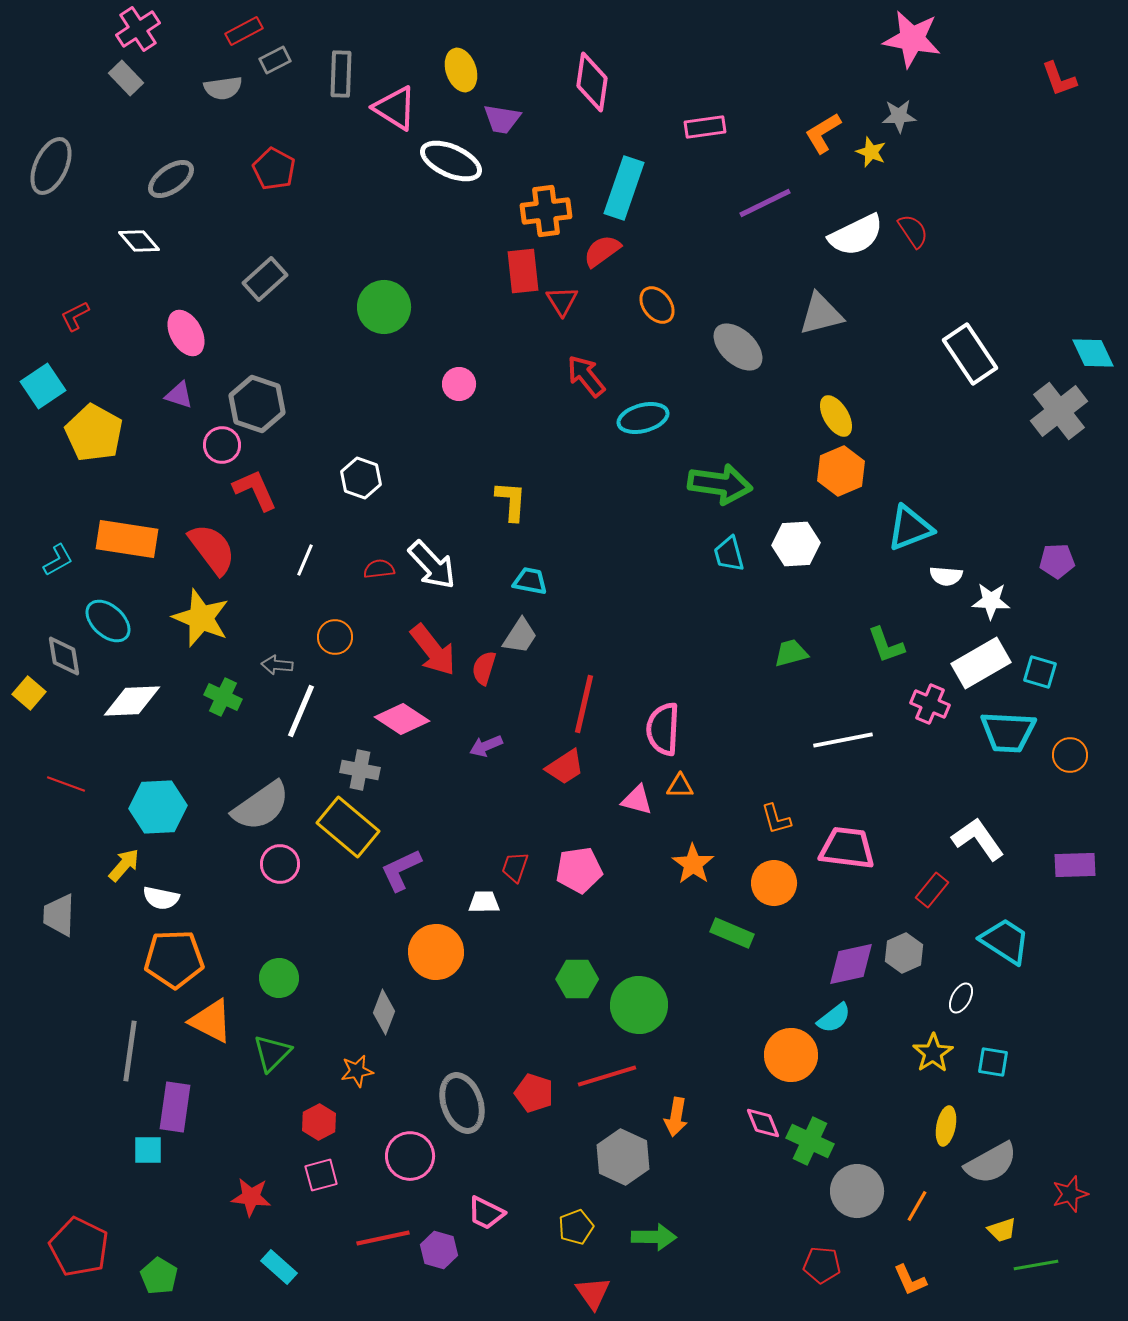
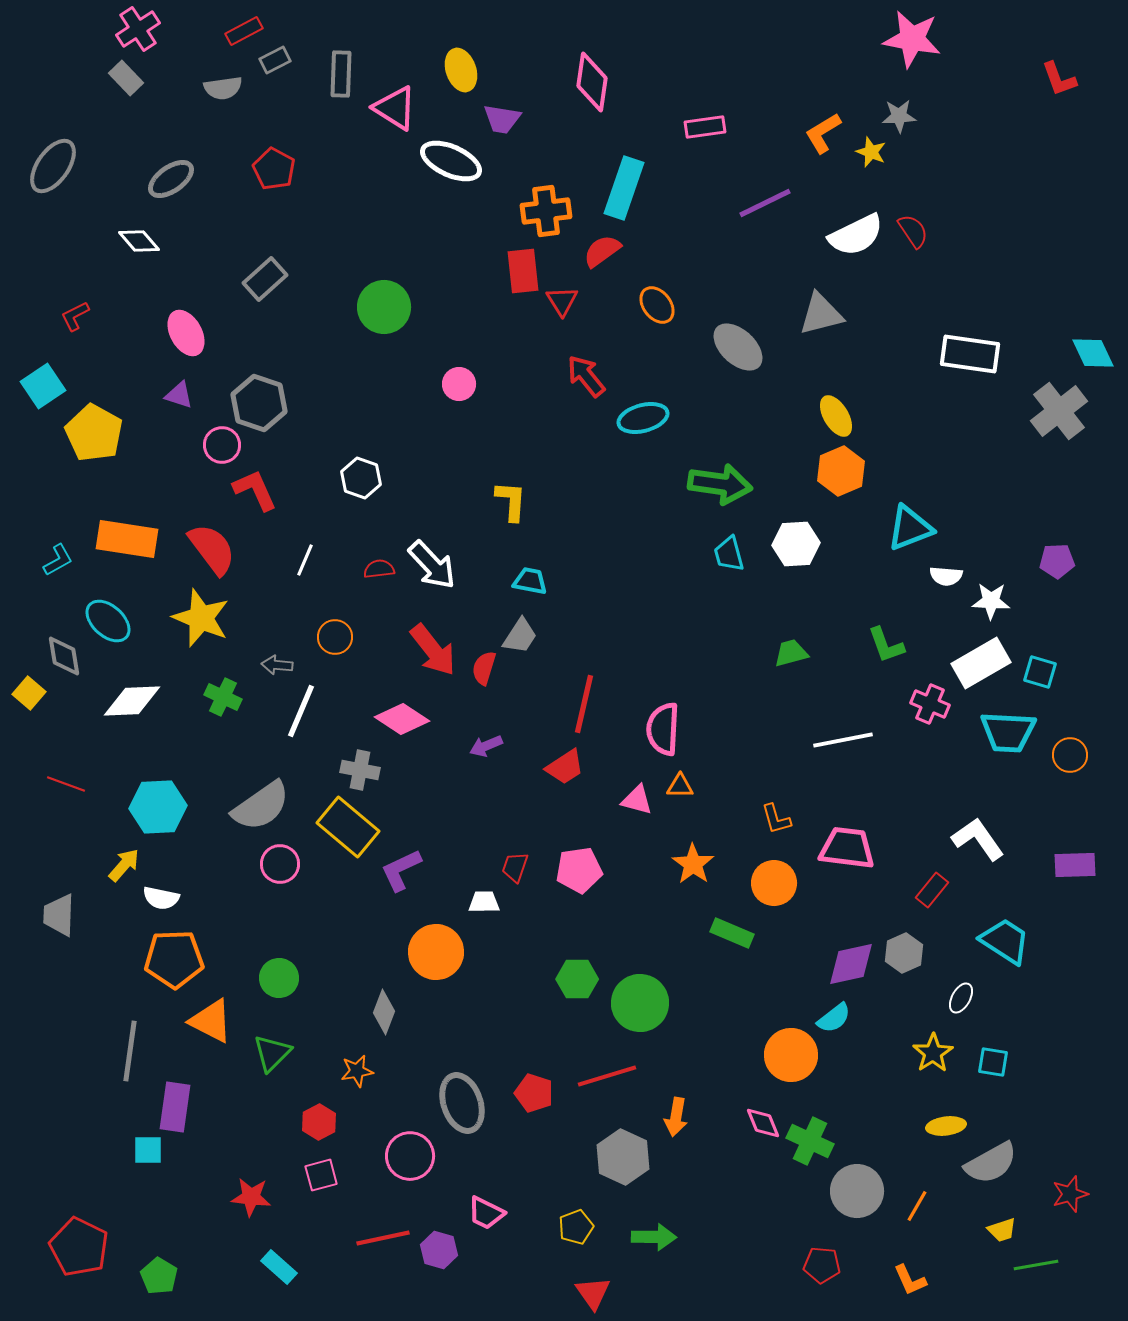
gray ellipse at (51, 166): moved 2 px right; rotated 10 degrees clockwise
white rectangle at (970, 354): rotated 48 degrees counterclockwise
gray hexagon at (257, 404): moved 2 px right, 1 px up
green circle at (639, 1005): moved 1 px right, 2 px up
yellow ellipse at (946, 1126): rotated 72 degrees clockwise
